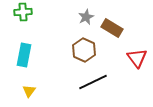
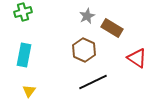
green cross: rotated 12 degrees counterclockwise
gray star: moved 1 px right, 1 px up
red triangle: rotated 20 degrees counterclockwise
